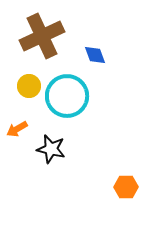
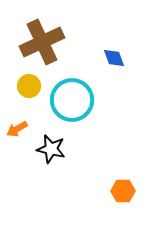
brown cross: moved 6 px down
blue diamond: moved 19 px right, 3 px down
cyan circle: moved 5 px right, 4 px down
orange hexagon: moved 3 px left, 4 px down
